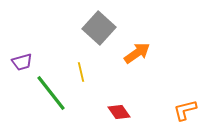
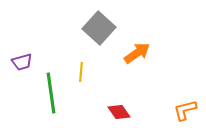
yellow line: rotated 18 degrees clockwise
green line: rotated 30 degrees clockwise
